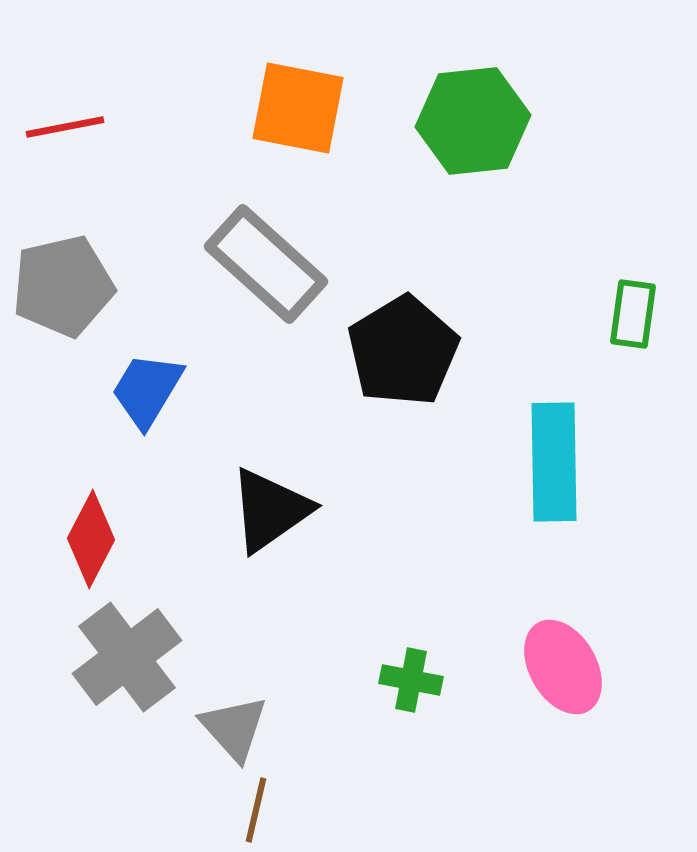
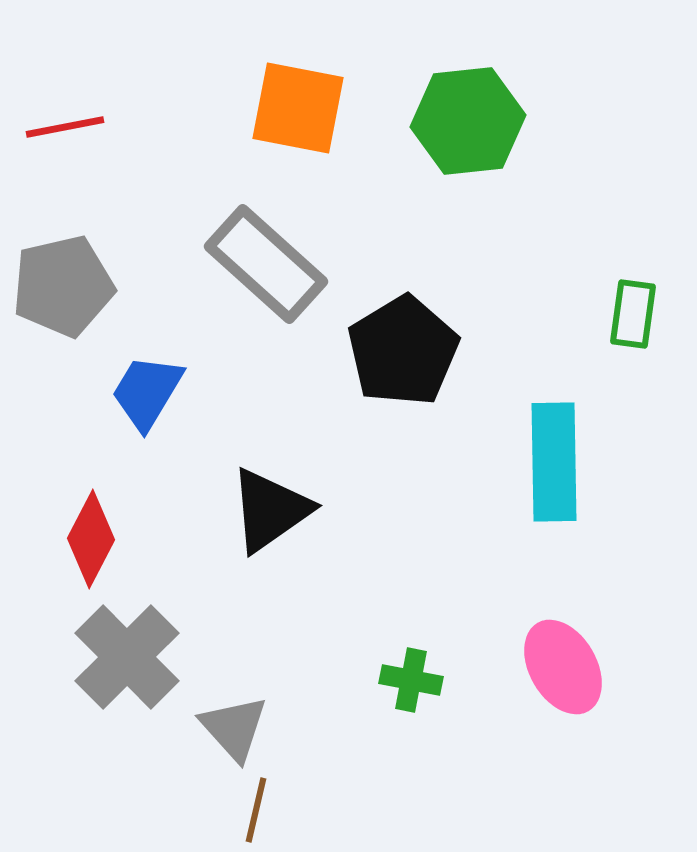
green hexagon: moved 5 px left
blue trapezoid: moved 2 px down
gray cross: rotated 8 degrees counterclockwise
